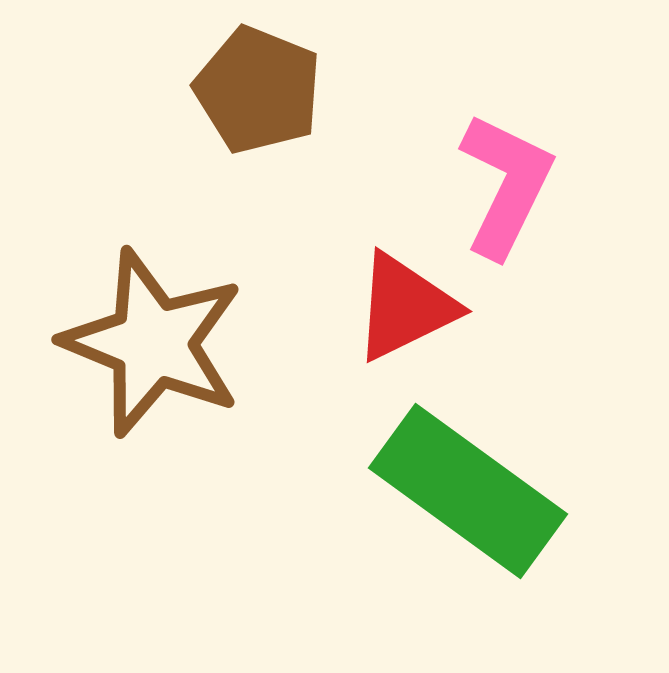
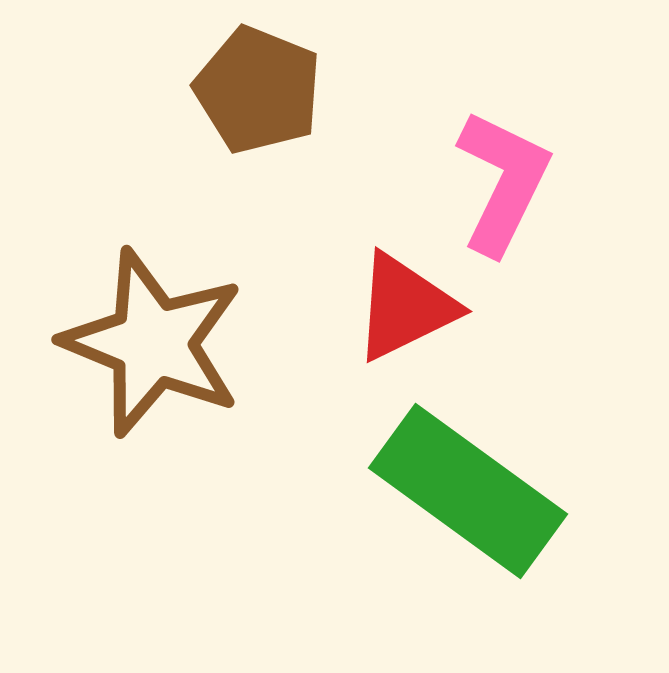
pink L-shape: moved 3 px left, 3 px up
